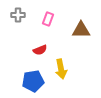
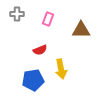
gray cross: moved 1 px left, 1 px up
blue pentagon: moved 1 px up
